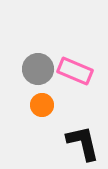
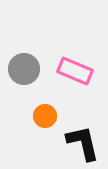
gray circle: moved 14 px left
orange circle: moved 3 px right, 11 px down
